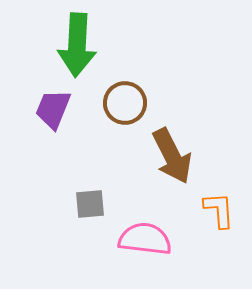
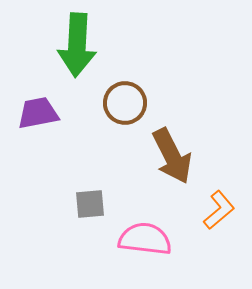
purple trapezoid: moved 15 px left, 4 px down; rotated 57 degrees clockwise
orange L-shape: rotated 54 degrees clockwise
